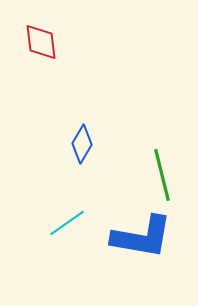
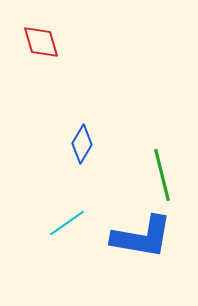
red diamond: rotated 9 degrees counterclockwise
